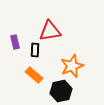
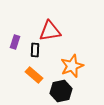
purple rectangle: rotated 32 degrees clockwise
